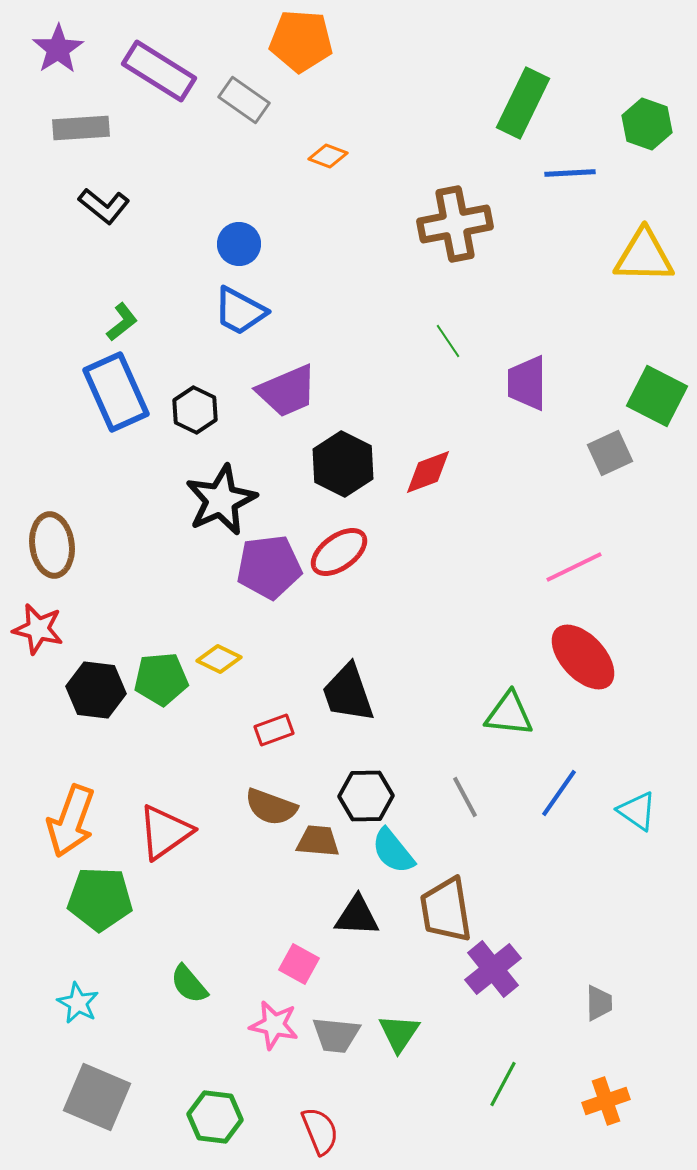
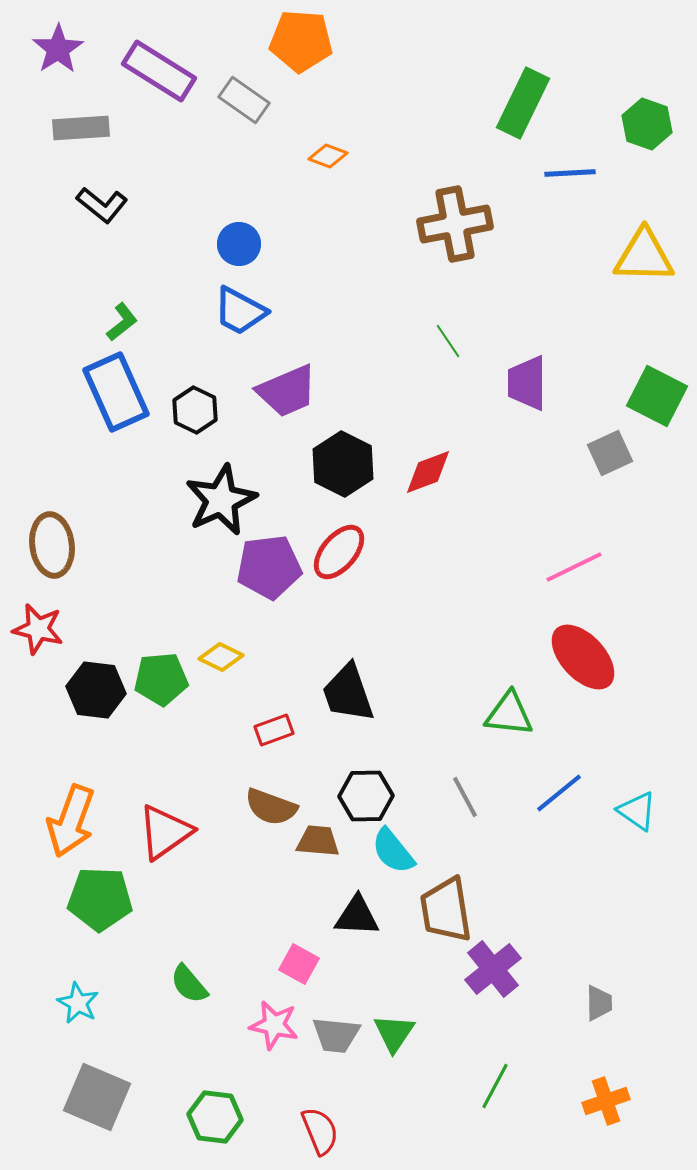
black L-shape at (104, 206): moved 2 px left, 1 px up
red ellipse at (339, 552): rotated 14 degrees counterclockwise
yellow diamond at (219, 659): moved 2 px right, 2 px up
blue line at (559, 793): rotated 16 degrees clockwise
green triangle at (399, 1033): moved 5 px left
green line at (503, 1084): moved 8 px left, 2 px down
